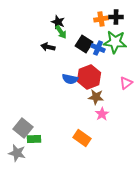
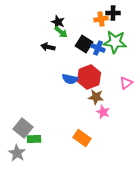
black cross: moved 3 px left, 4 px up
green arrow: rotated 16 degrees counterclockwise
pink star: moved 1 px right, 2 px up; rotated 16 degrees counterclockwise
gray star: rotated 18 degrees clockwise
